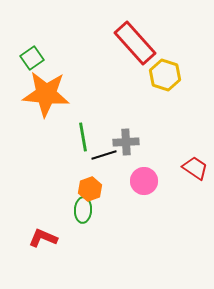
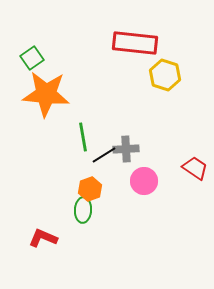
red rectangle: rotated 42 degrees counterclockwise
gray cross: moved 7 px down
black line: rotated 15 degrees counterclockwise
